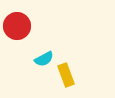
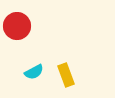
cyan semicircle: moved 10 px left, 13 px down
